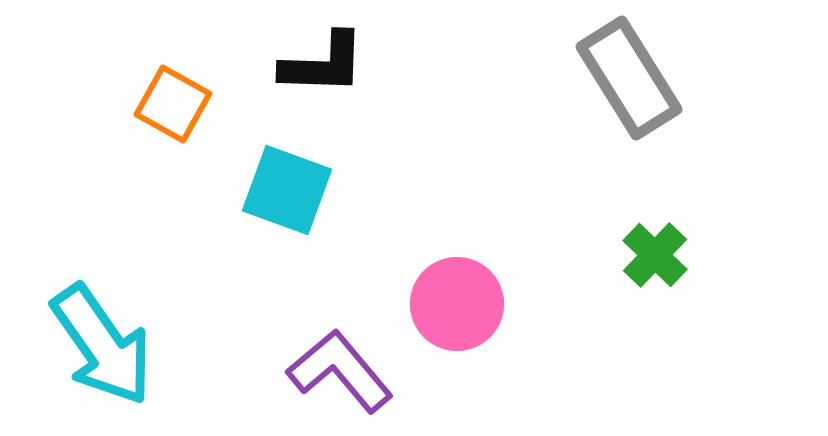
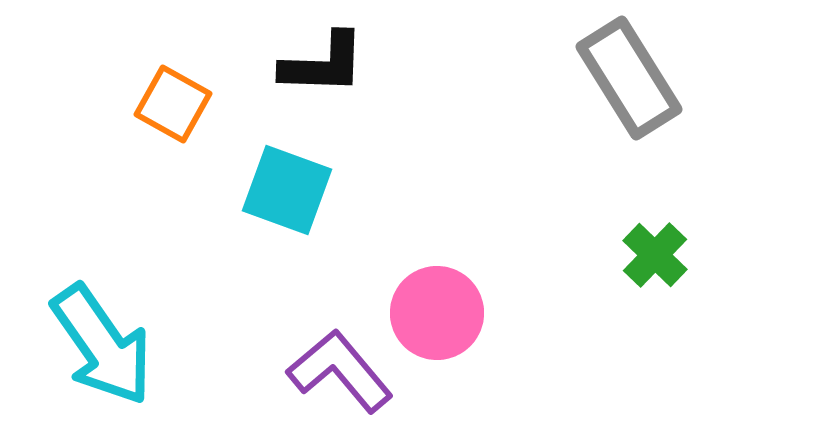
pink circle: moved 20 px left, 9 px down
